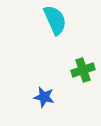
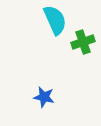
green cross: moved 28 px up
